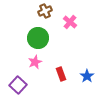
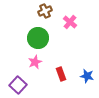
blue star: rotated 24 degrees counterclockwise
